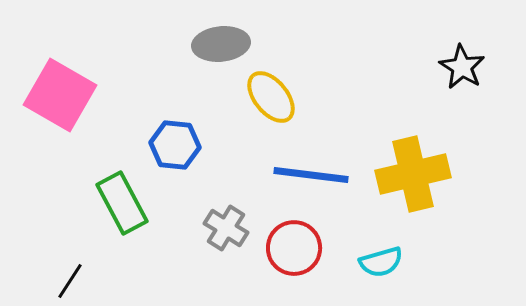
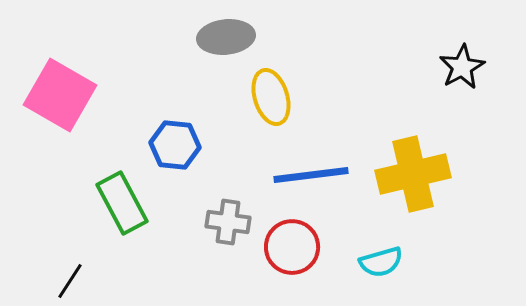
gray ellipse: moved 5 px right, 7 px up
black star: rotated 12 degrees clockwise
yellow ellipse: rotated 22 degrees clockwise
blue line: rotated 14 degrees counterclockwise
gray cross: moved 2 px right, 6 px up; rotated 24 degrees counterclockwise
red circle: moved 2 px left, 1 px up
